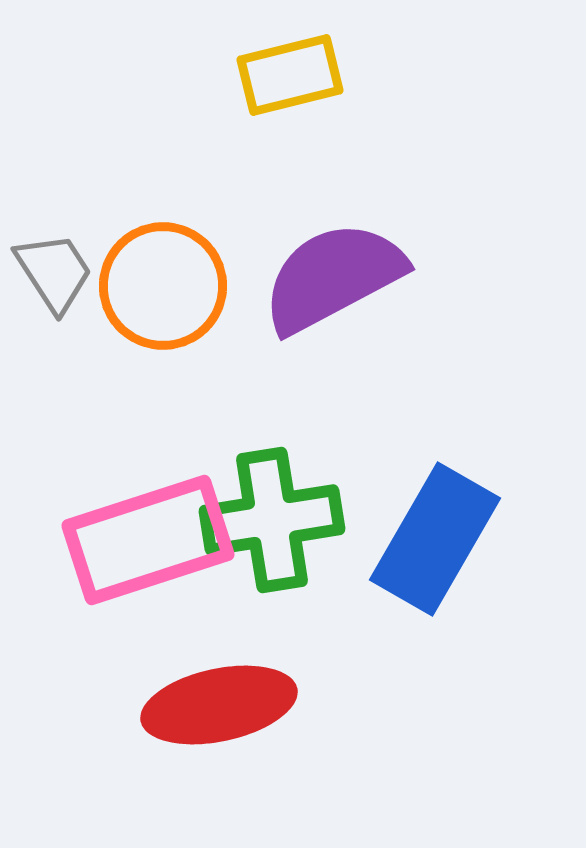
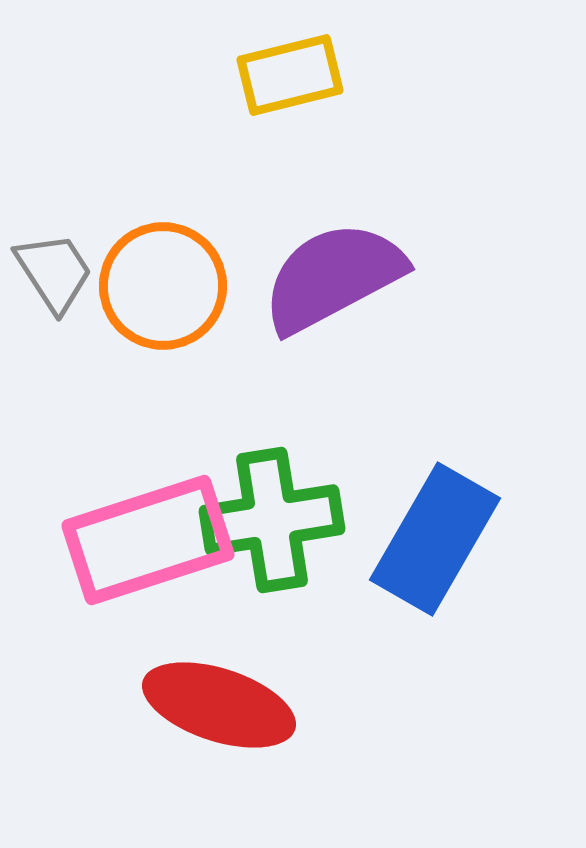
red ellipse: rotated 30 degrees clockwise
